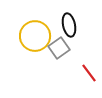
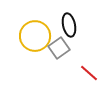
red line: rotated 12 degrees counterclockwise
